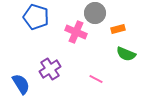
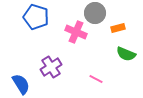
orange rectangle: moved 1 px up
purple cross: moved 1 px right, 2 px up
